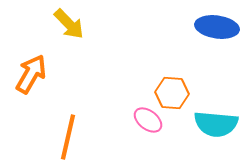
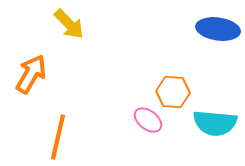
blue ellipse: moved 1 px right, 2 px down
orange hexagon: moved 1 px right, 1 px up
cyan semicircle: moved 1 px left, 1 px up
orange line: moved 10 px left
